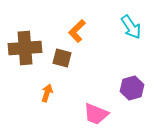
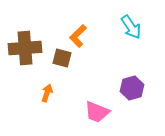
orange L-shape: moved 1 px right, 5 px down
pink trapezoid: moved 1 px right, 2 px up
